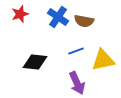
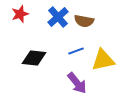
blue cross: rotated 15 degrees clockwise
black diamond: moved 1 px left, 4 px up
purple arrow: rotated 15 degrees counterclockwise
